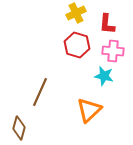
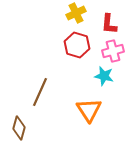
red L-shape: moved 2 px right
pink cross: rotated 20 degrees counterclockwise
orange triangle: rotated 20 degrees counterclockwise
